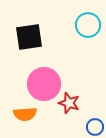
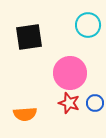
pink circle: moved 26 px right, 11 px up
blue circle: moved 24 px up
